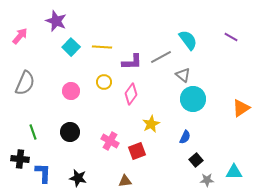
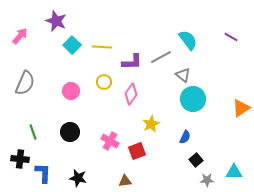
cyan square: moved 1 px right, 2 px up
